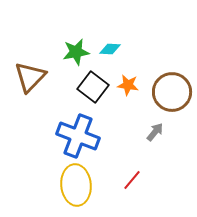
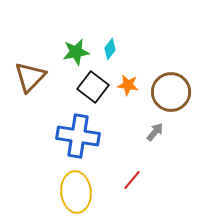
cyan diamond: rotated 55 degrees counterclockwise
brown circle: moved 1 px left
blue cross: rotated 12 degrees counterclockwise
yellow ellipse: moved 7 px down
